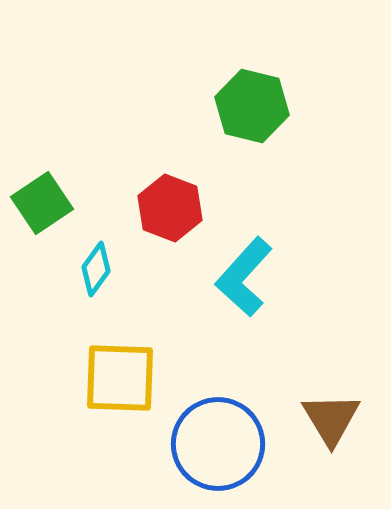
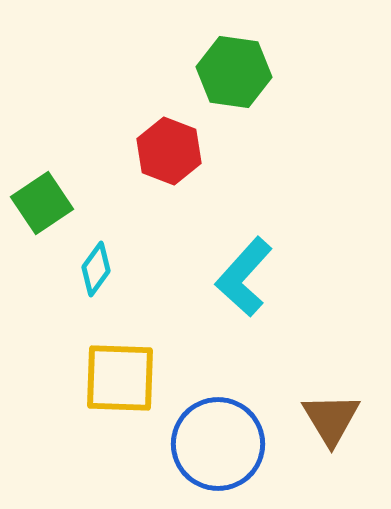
green hexagon: moved 18 px left, 34 px up; rotated 6 degrees counterclockwise
red hexagon: moved 1 px left, 57 px up
